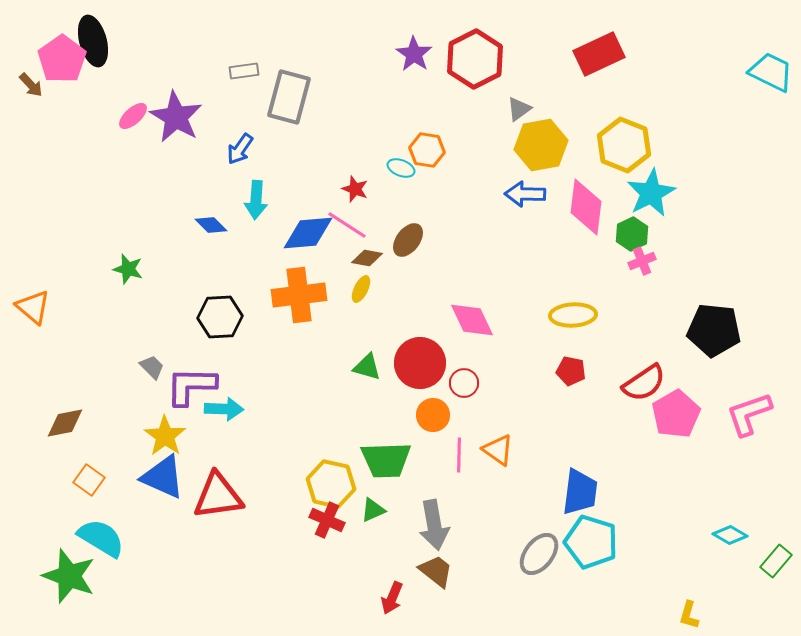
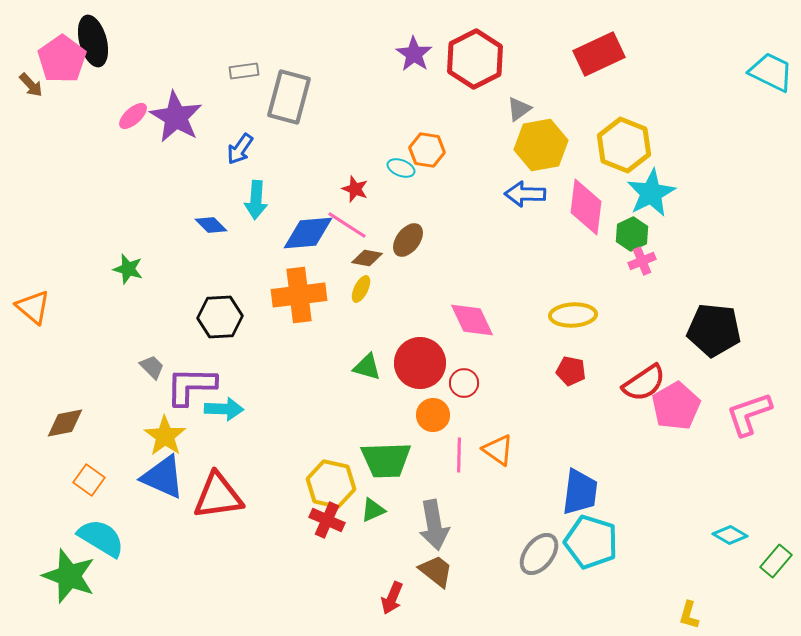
pink pentagon at (676, 414): moved 8 px up
